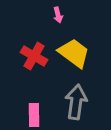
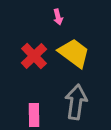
pink arrow: moved 2 px down
red cross: rotated 16 degrees clockwise
